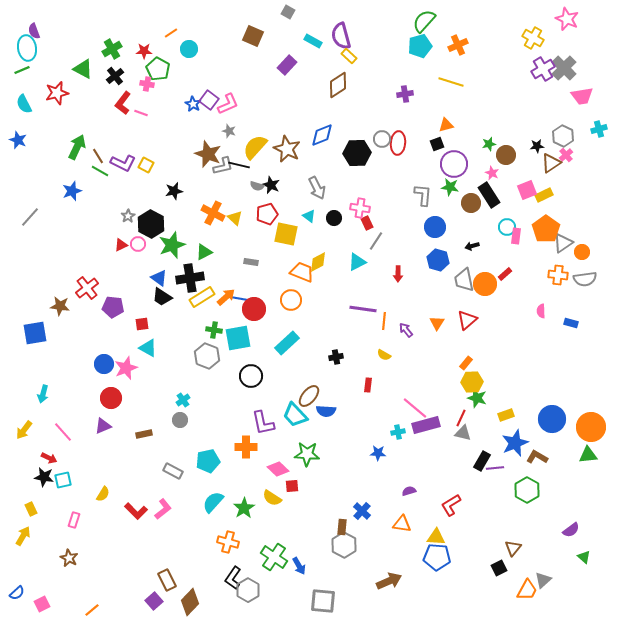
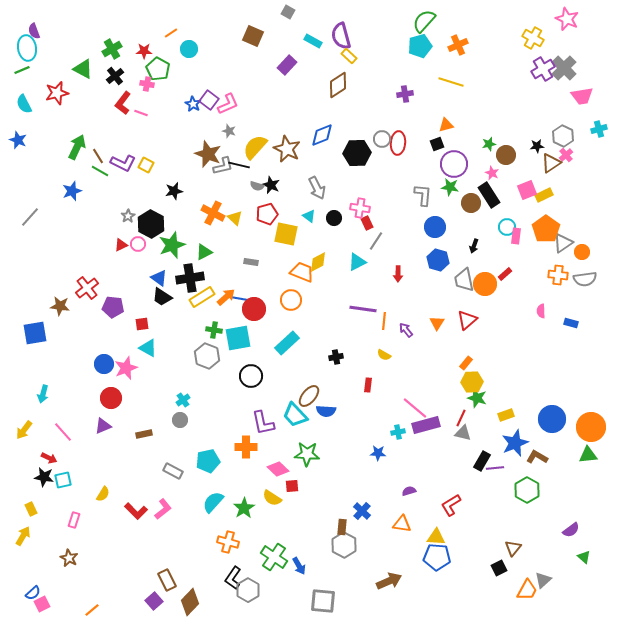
black arrow at (472, 246): moved 2 px right; rotated 56 degrees counterclockwise
blue semicircle at (17, 593): moved 16 px right
